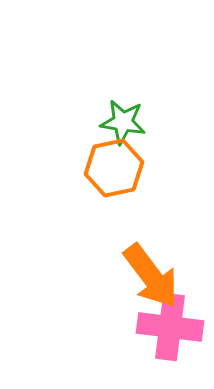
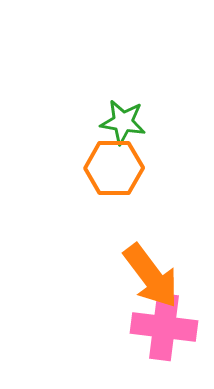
orange hexagon: rotated 12 degrees clockwise
pink cross: moved 6 px left
